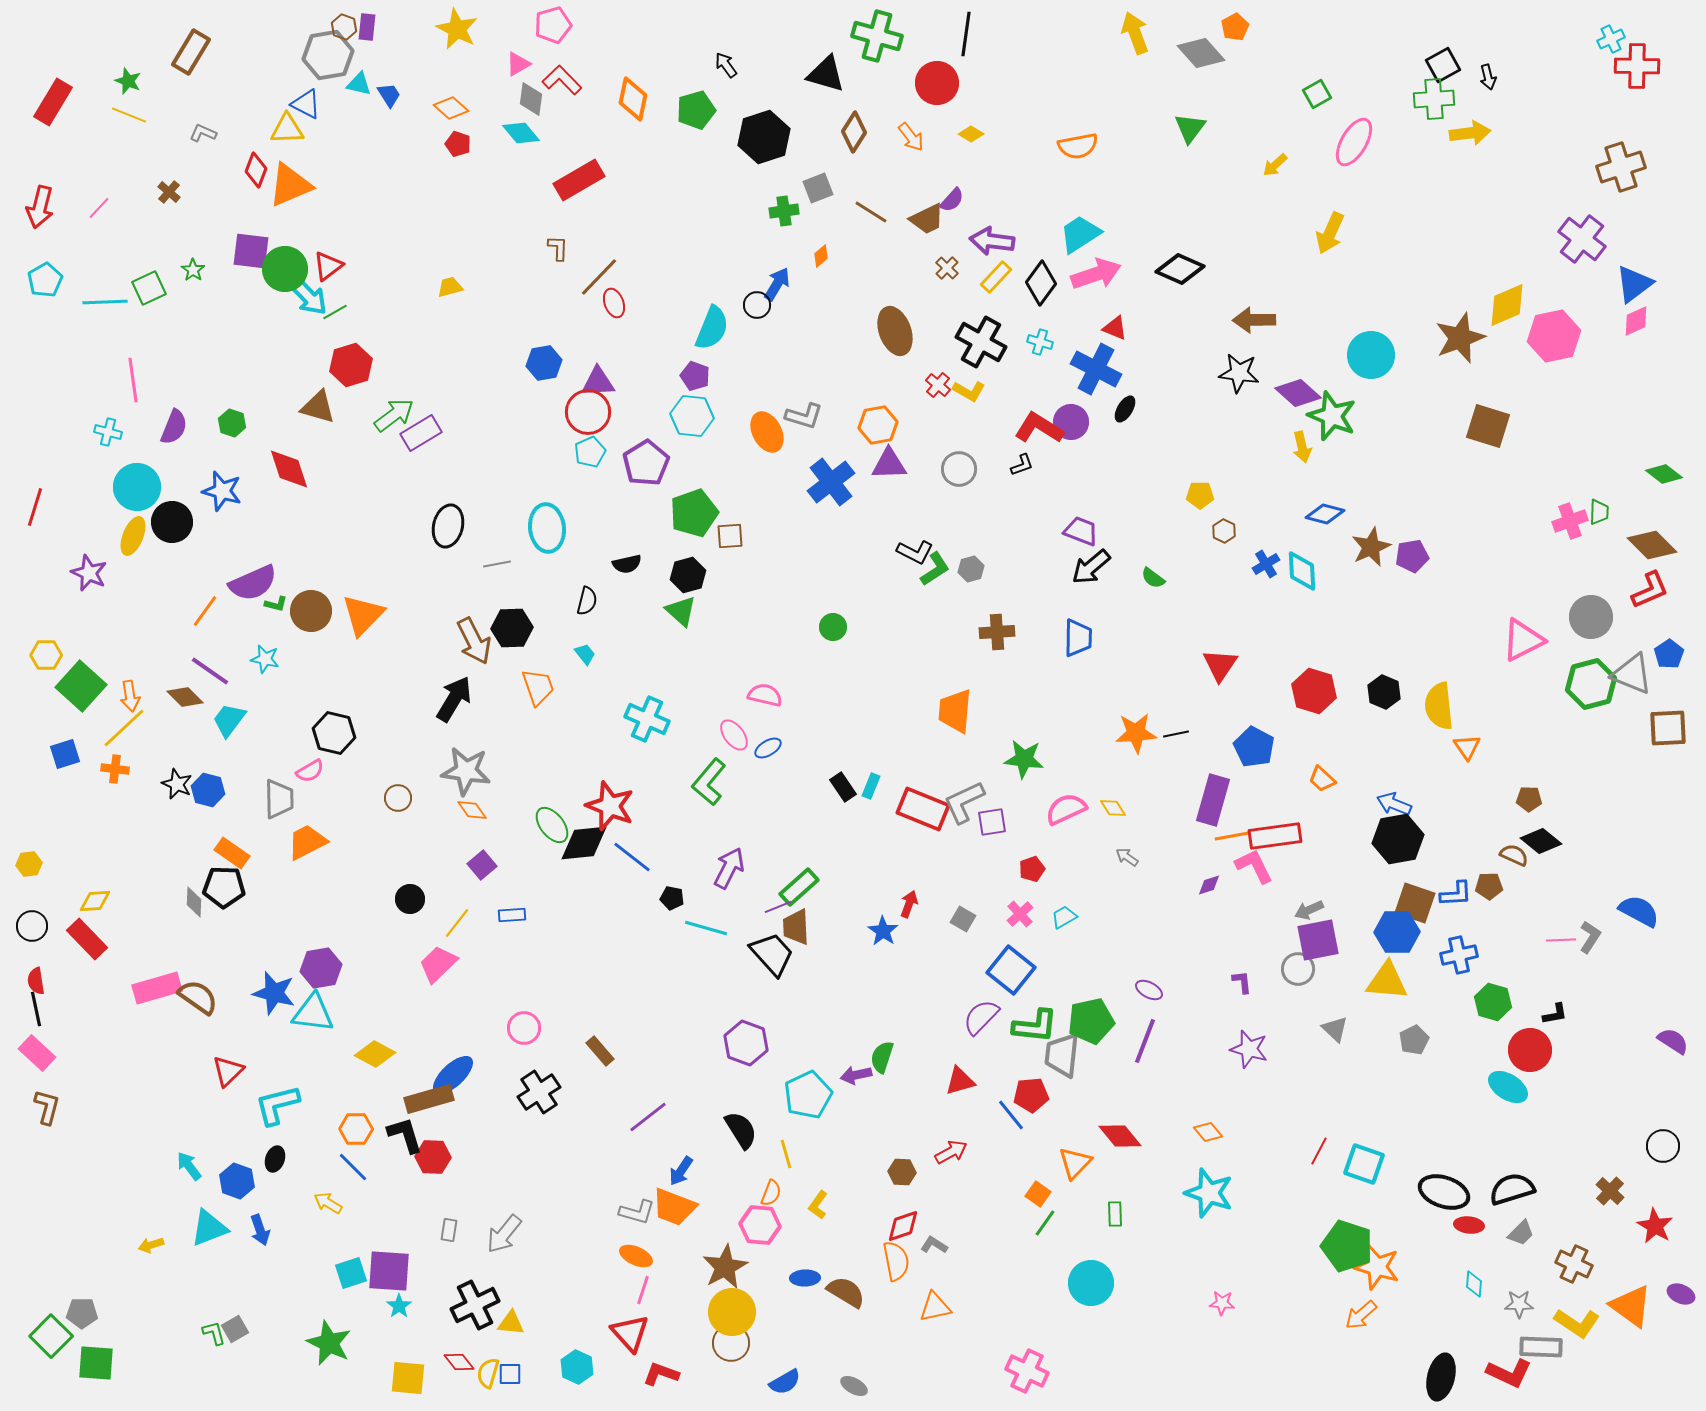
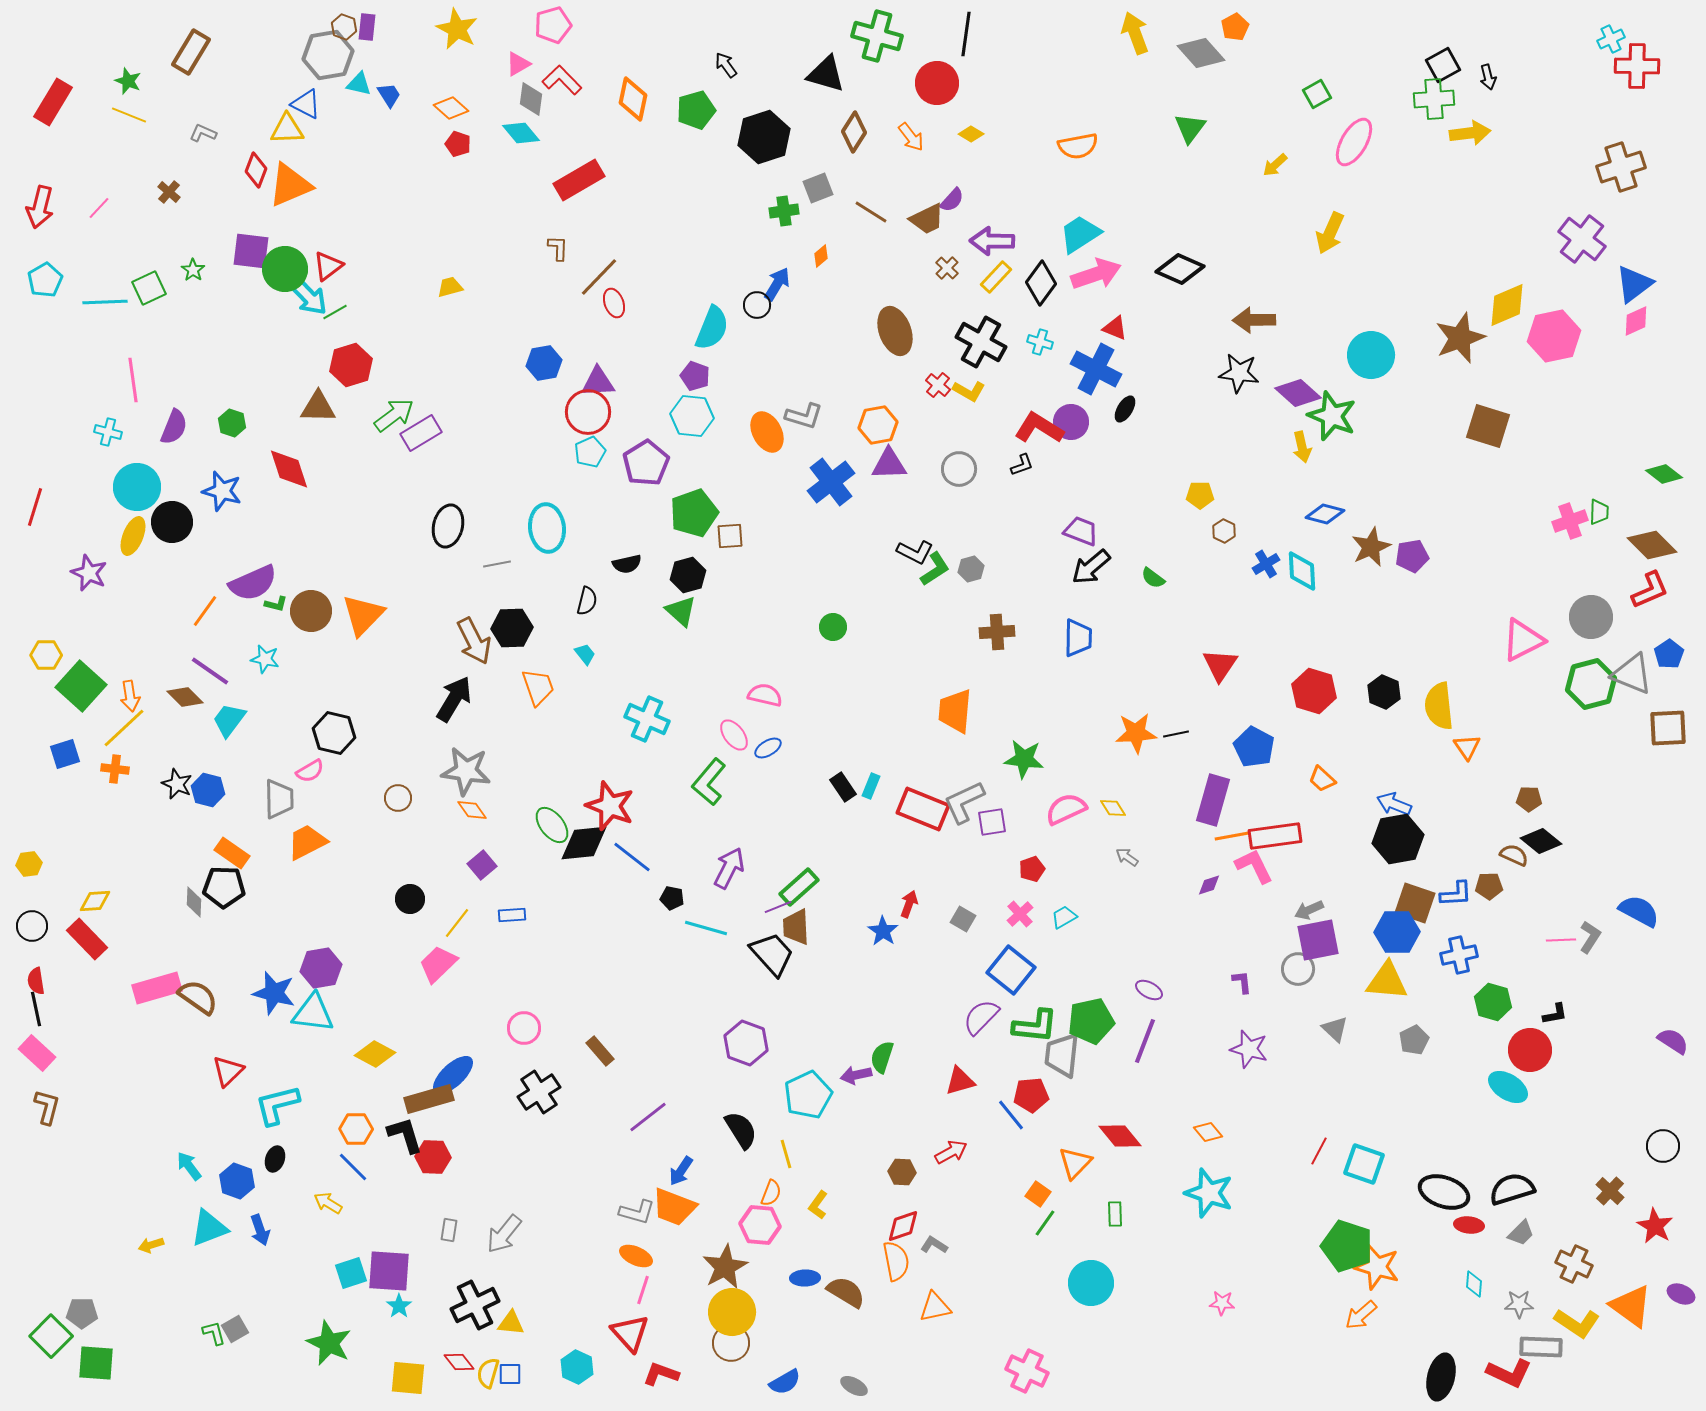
purple arrow at (992, 241): rotated 6 degrees counterclockwise
brown triangle at (318, 407): rotated 15 degrees counterclockwise
